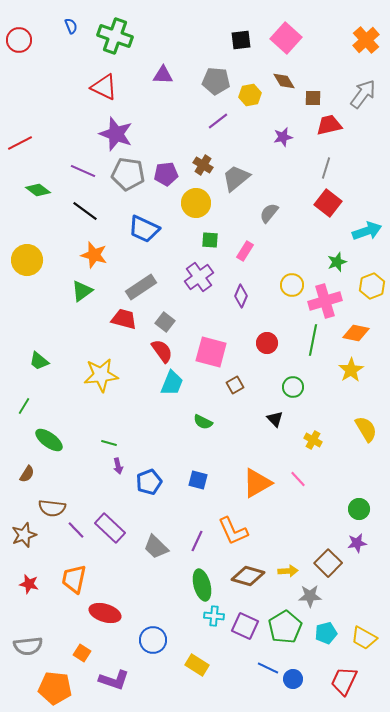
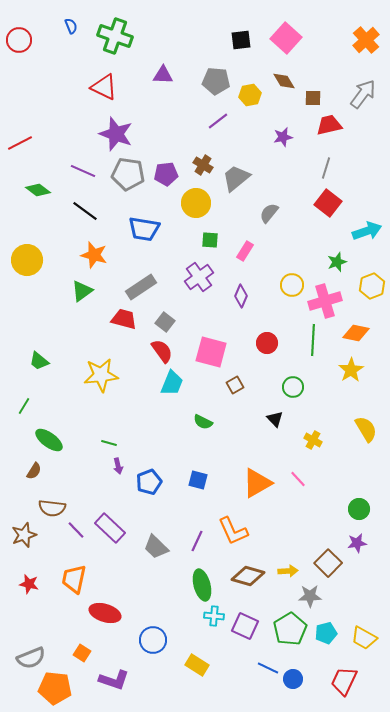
blue trapezoid at (144, 229): rotated 16 degrees counterclockwise
green line at (313, 340): rotated 8 degrees counterclockwise
brown semicircle at (27, 474): moved 7 px right, 3 px up
green pentagon at (285, 627): moved 5 px right, 2 px down
gray semicircle at (28, 646): moved 3 px right, 12 px down; rotated 16 degrees counterclockwise
